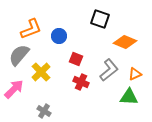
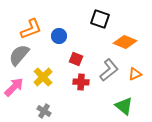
yellow cross: moved 2 px right, 5 px down
red cross: rotated 21 degrees counterclockwise
pink arrow: moved 2 px up
green triangle: moved 5 px left, 9 px down; rotated 36 degrees clockwise
